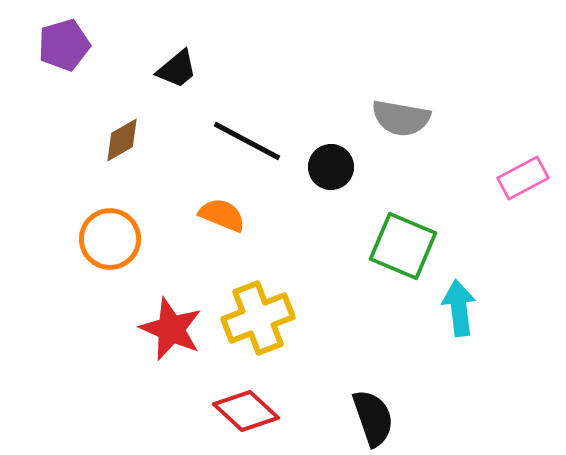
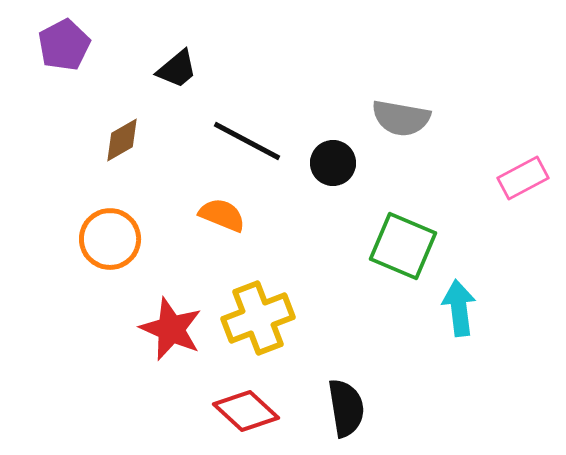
purple pentagon: rotated 12 degrees counterclockwise
black circle: moved 2 px right, 4 px up
black semicircle: moved 27 px left, 10 px up; rotated 10 degrees clockwise
